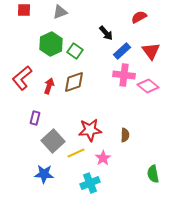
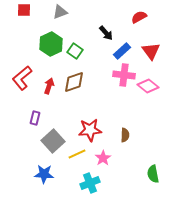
yellow line: moved 1 px right, 1 px down
